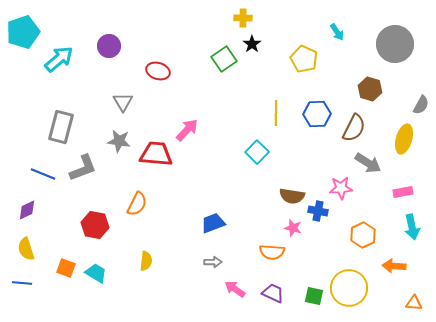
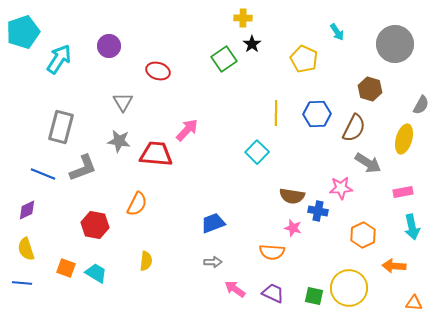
cyan arrow at (59, 59): rotated 16 degrees counterclockwise
